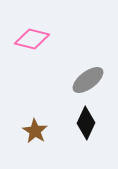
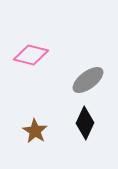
pink diamond: moved 1 px left, 16 px down
black diamond: moved 1 px left
